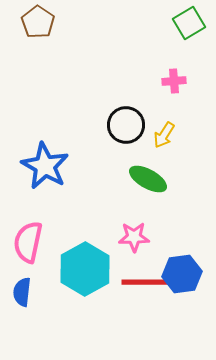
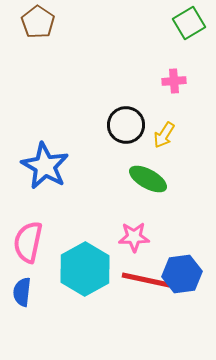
red line: moved 2 px up; rotated 12 degrees clockwise
